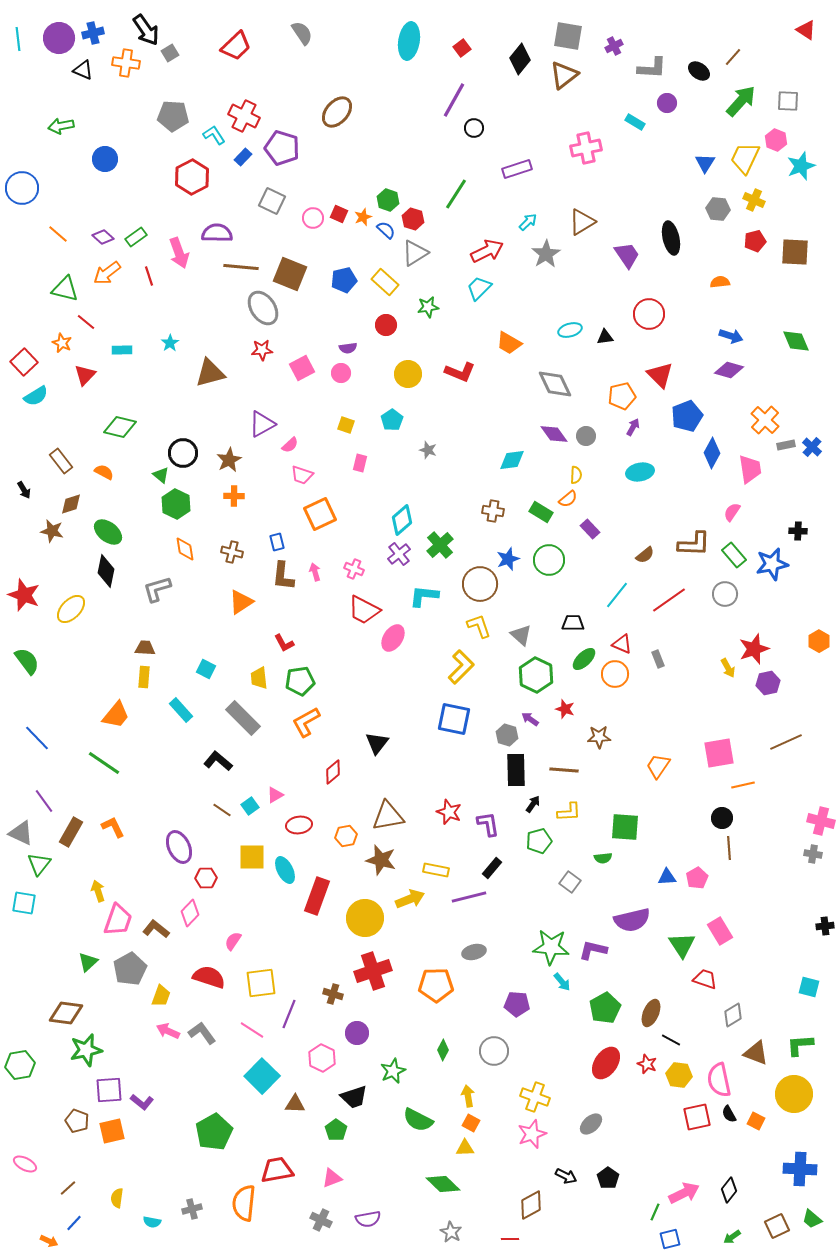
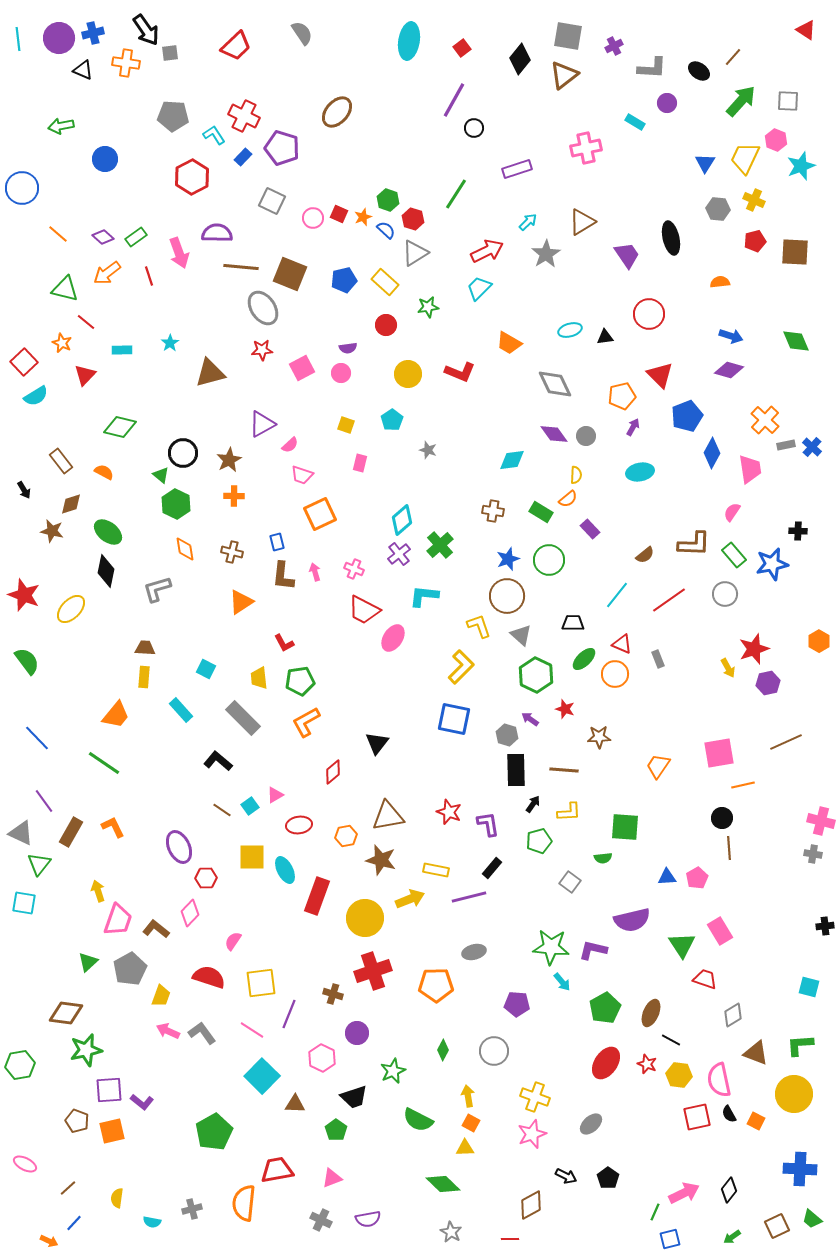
gray square at (170, 53): rotated 24 degrees clockwise
brown circle at (480, 584): moved 27 px right, 12 px down
